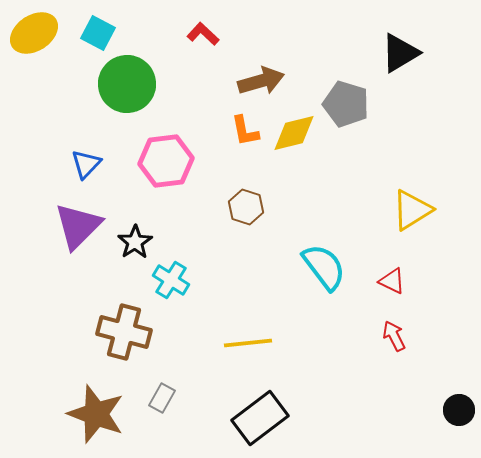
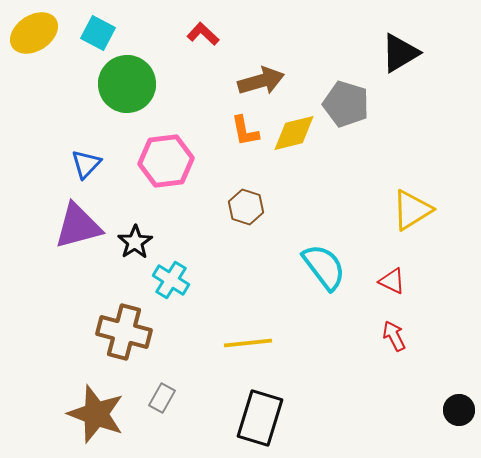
purple triangle: rotated 30 degrees clockwise
black rectangle: rotated 36 degrees counterclockwise
